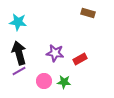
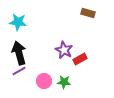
purple star: moved 9 px right, 3 px up; rotated 18 degrees clockwise
